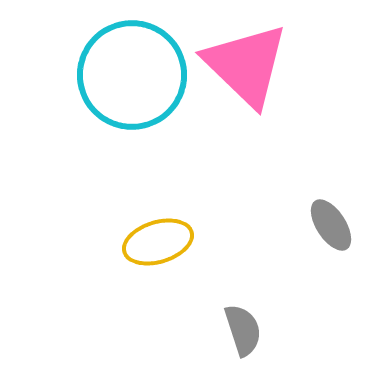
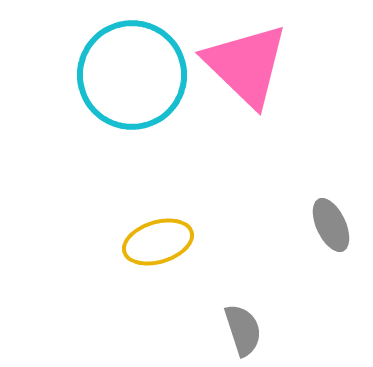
gray ellipse: rotated 8 degrees clockwise
